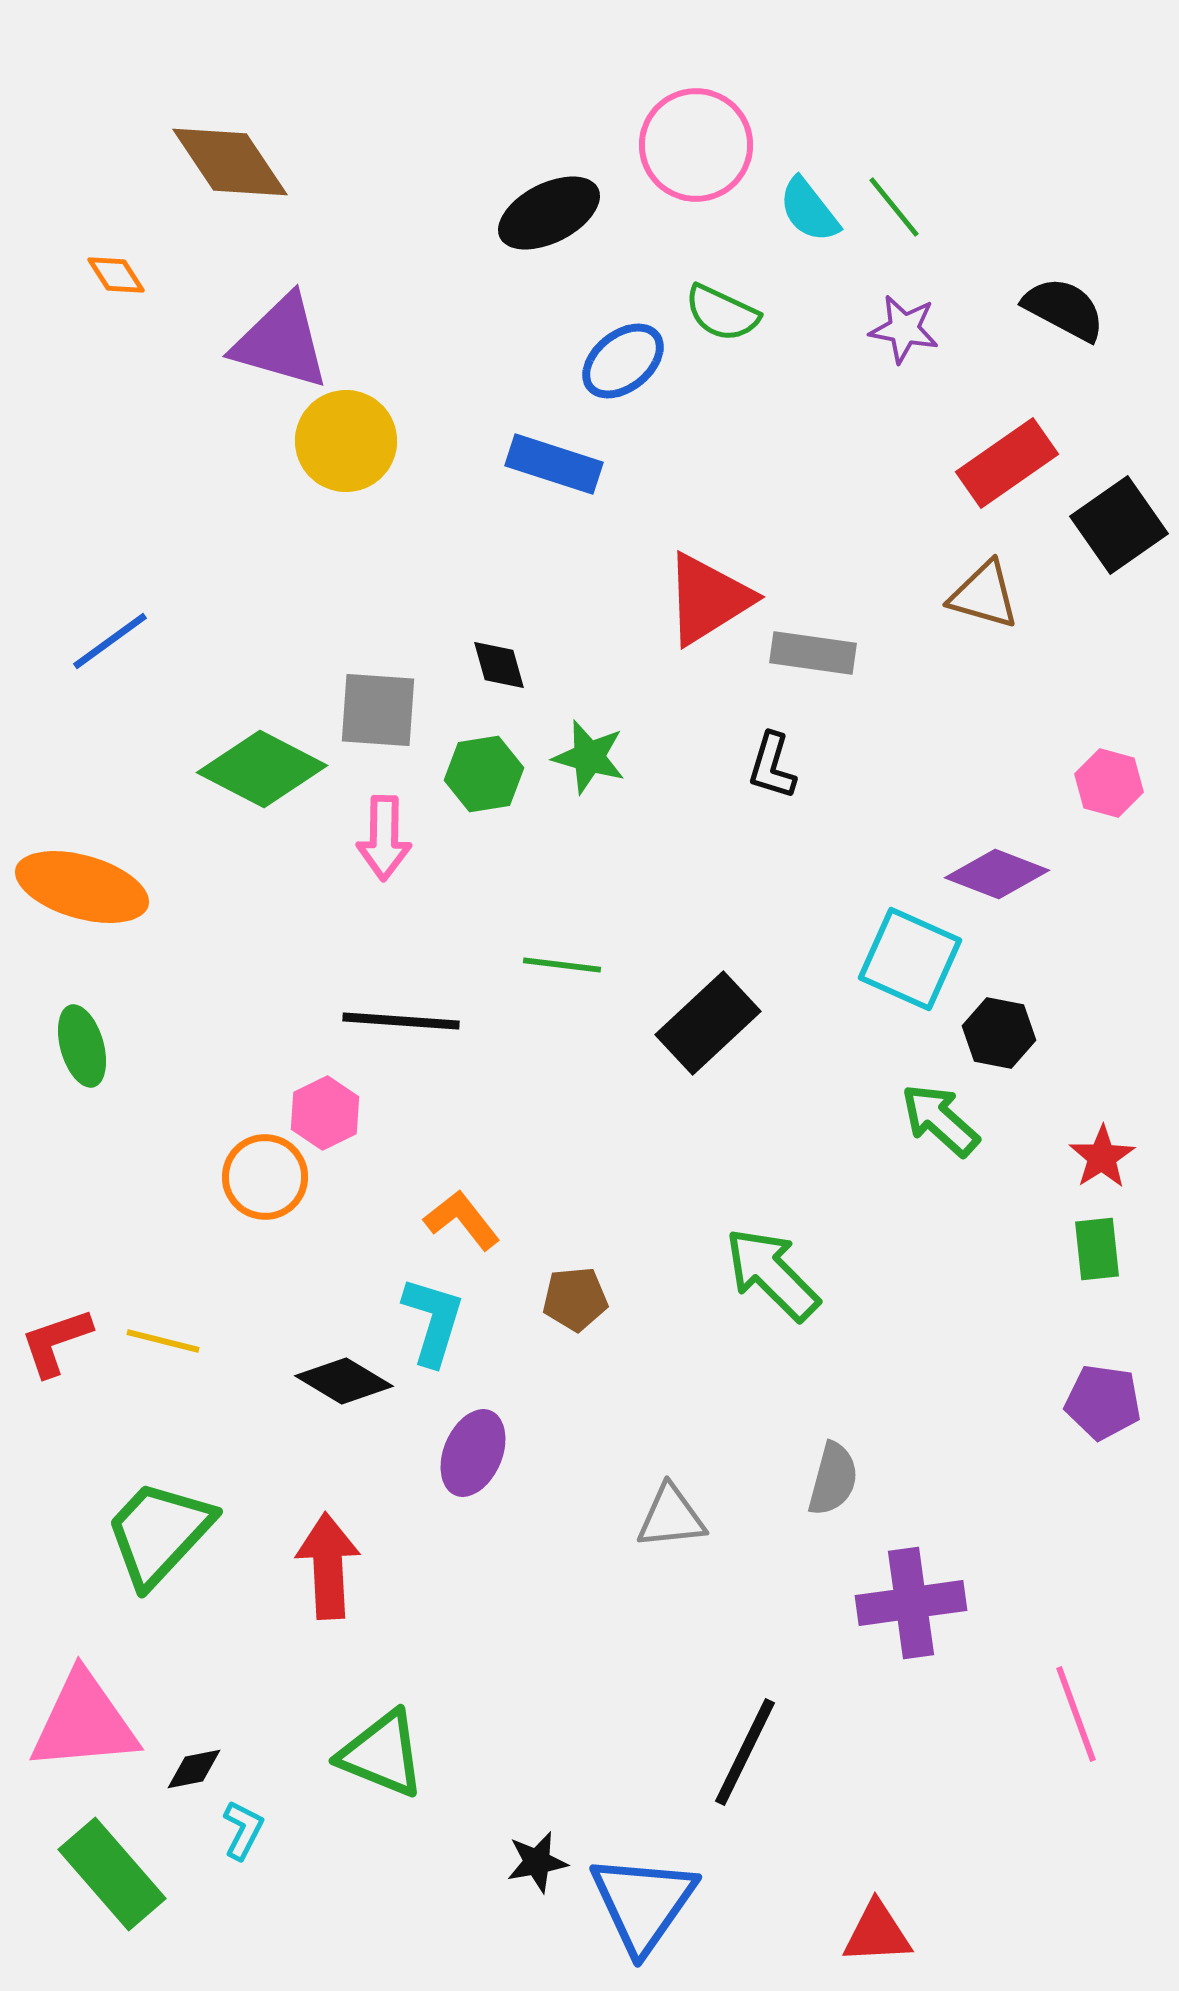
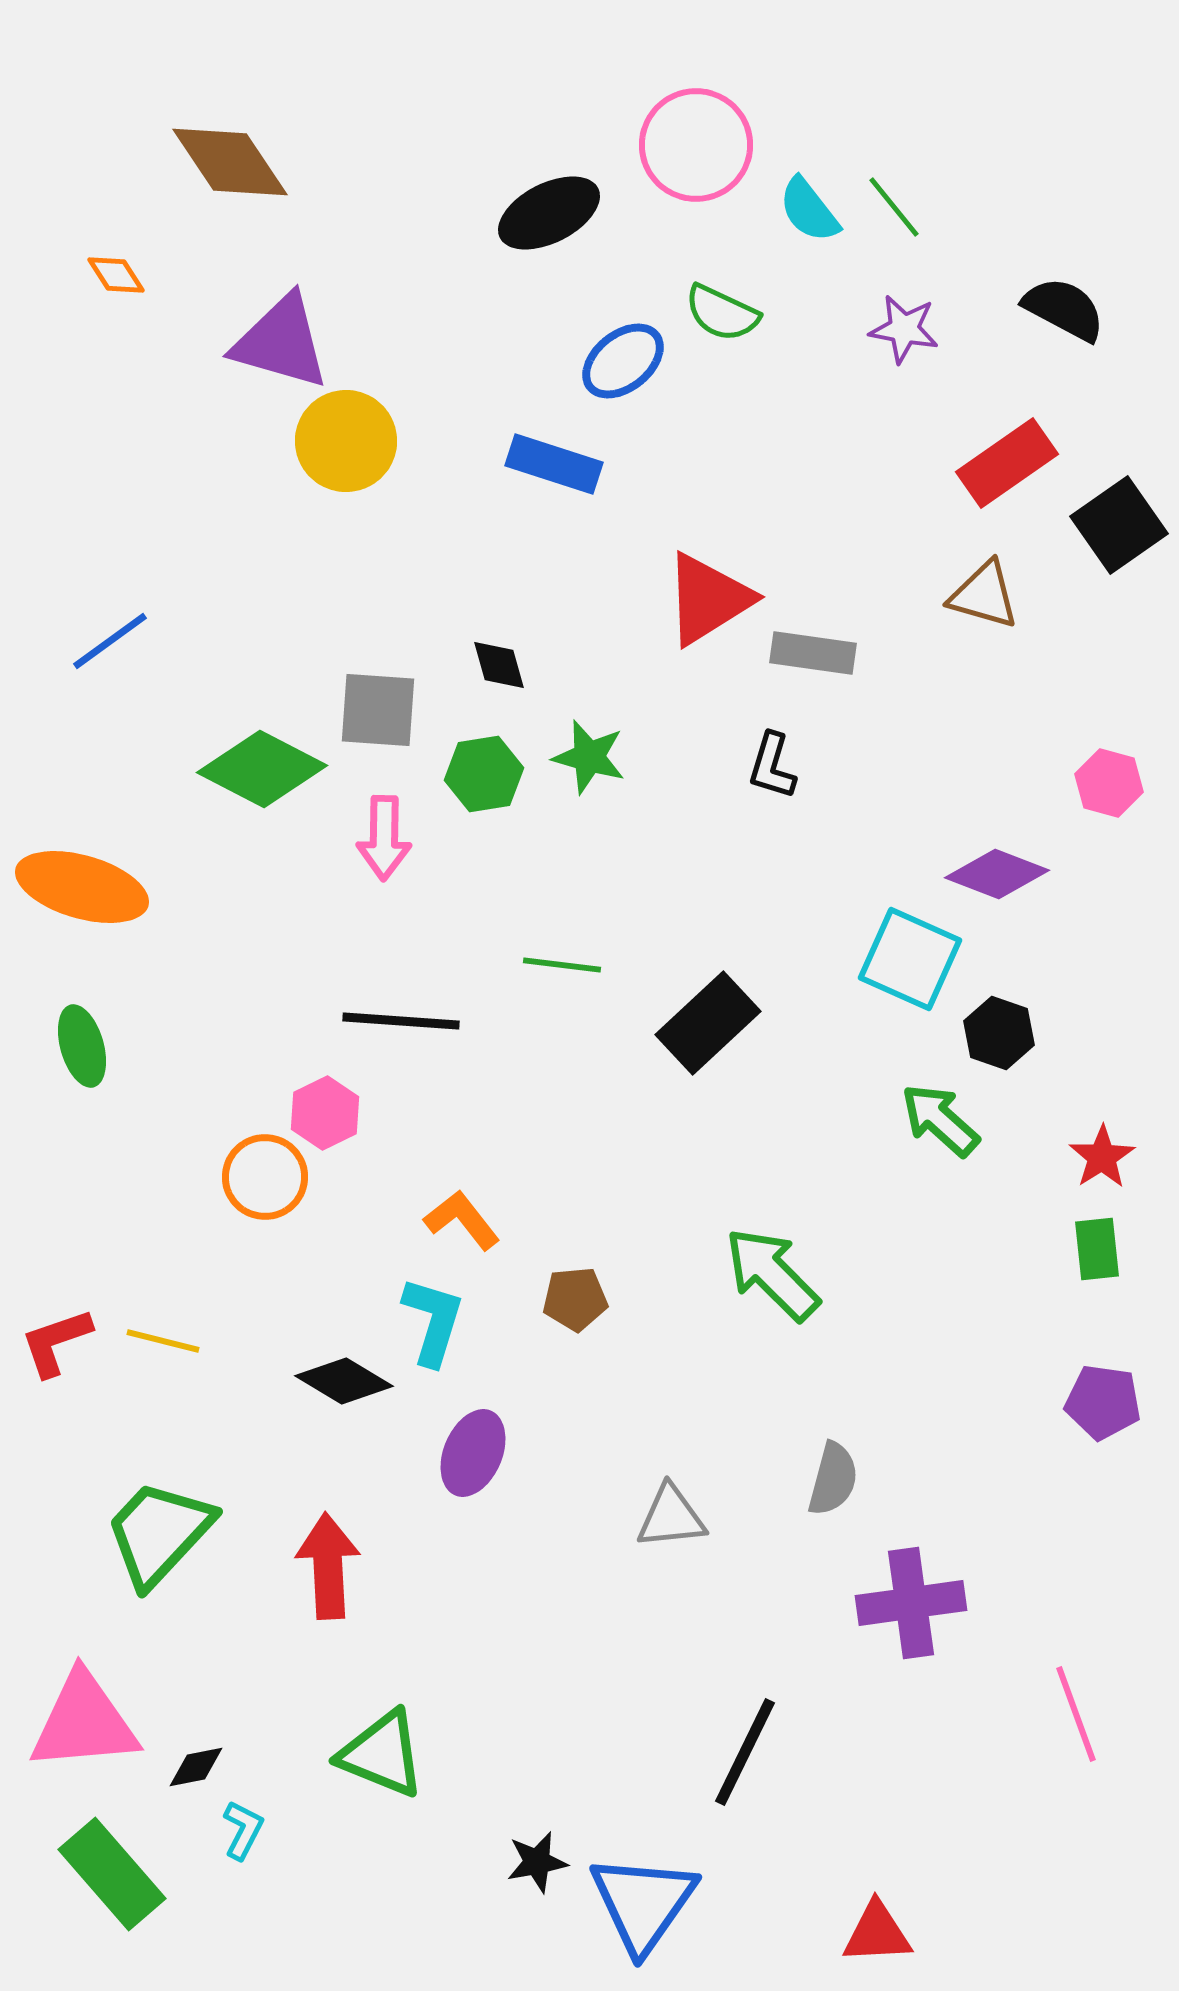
black hexagon at (999, 1033): rotated 8 degrees clockwise
black diamond at (194, 1769): moved 2 px right, 2 px up
